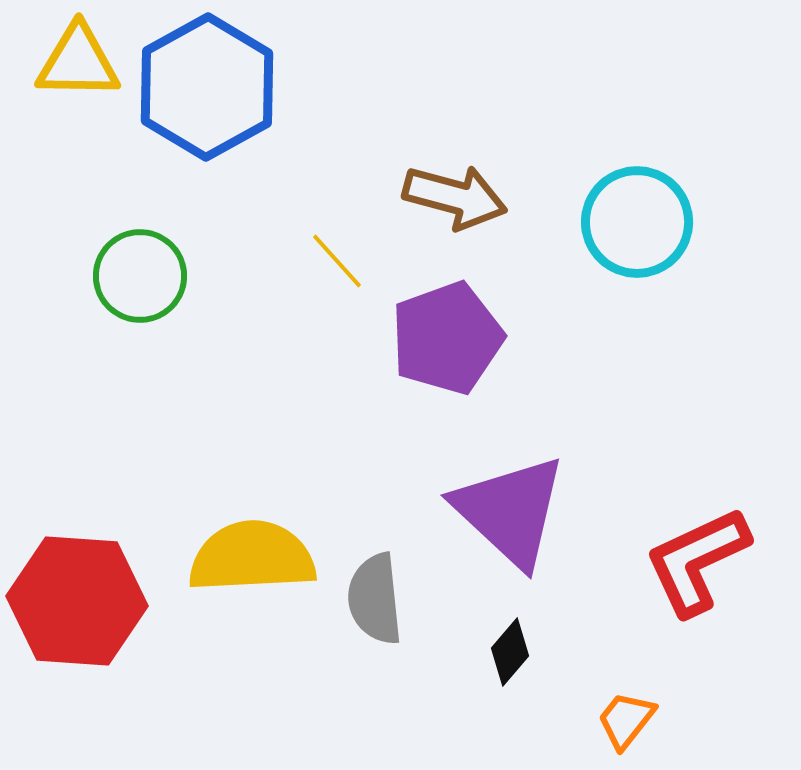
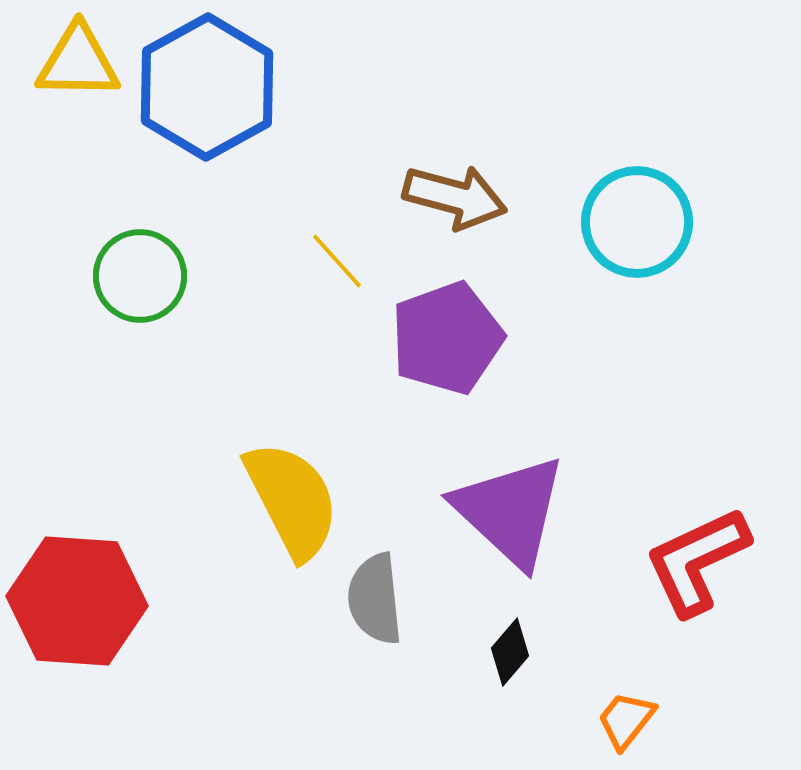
yellow semicircle: moved 40 px right, 57 px up; rotated 66 degrees clockwise
